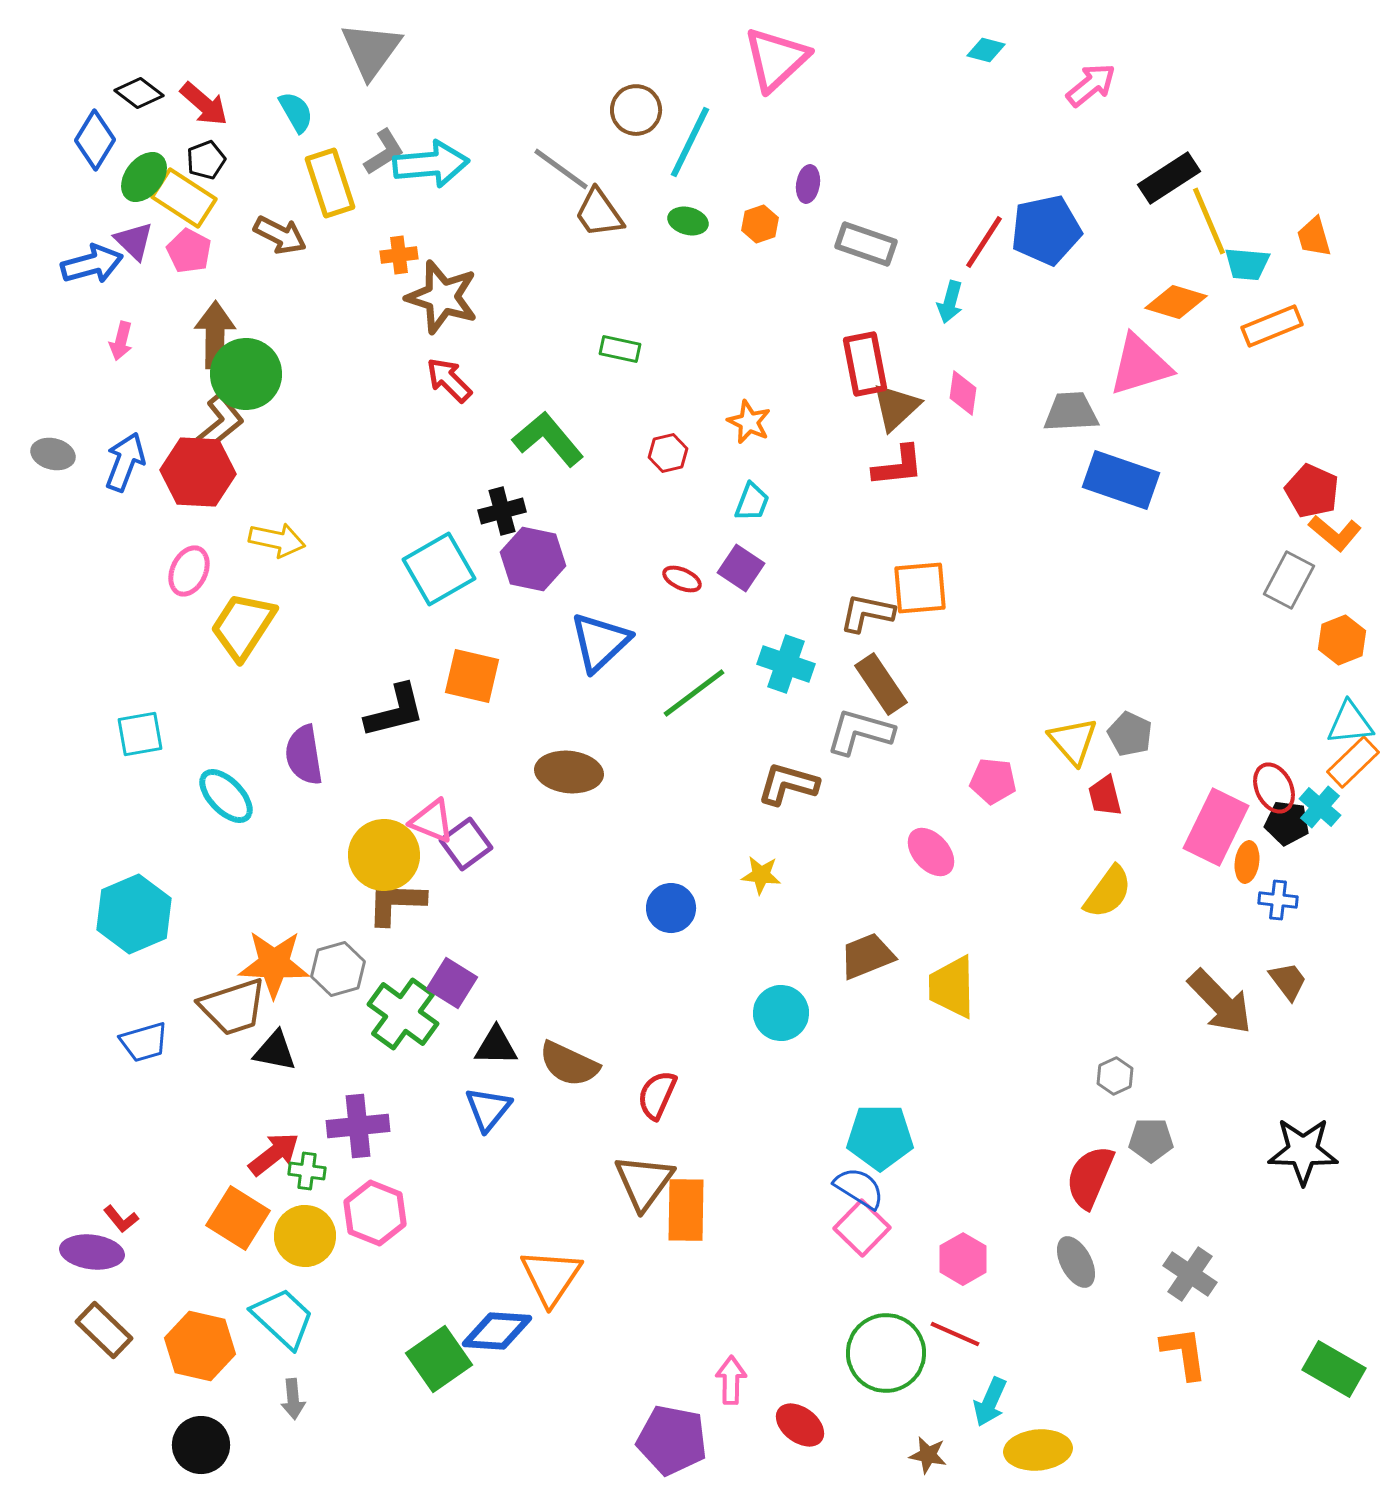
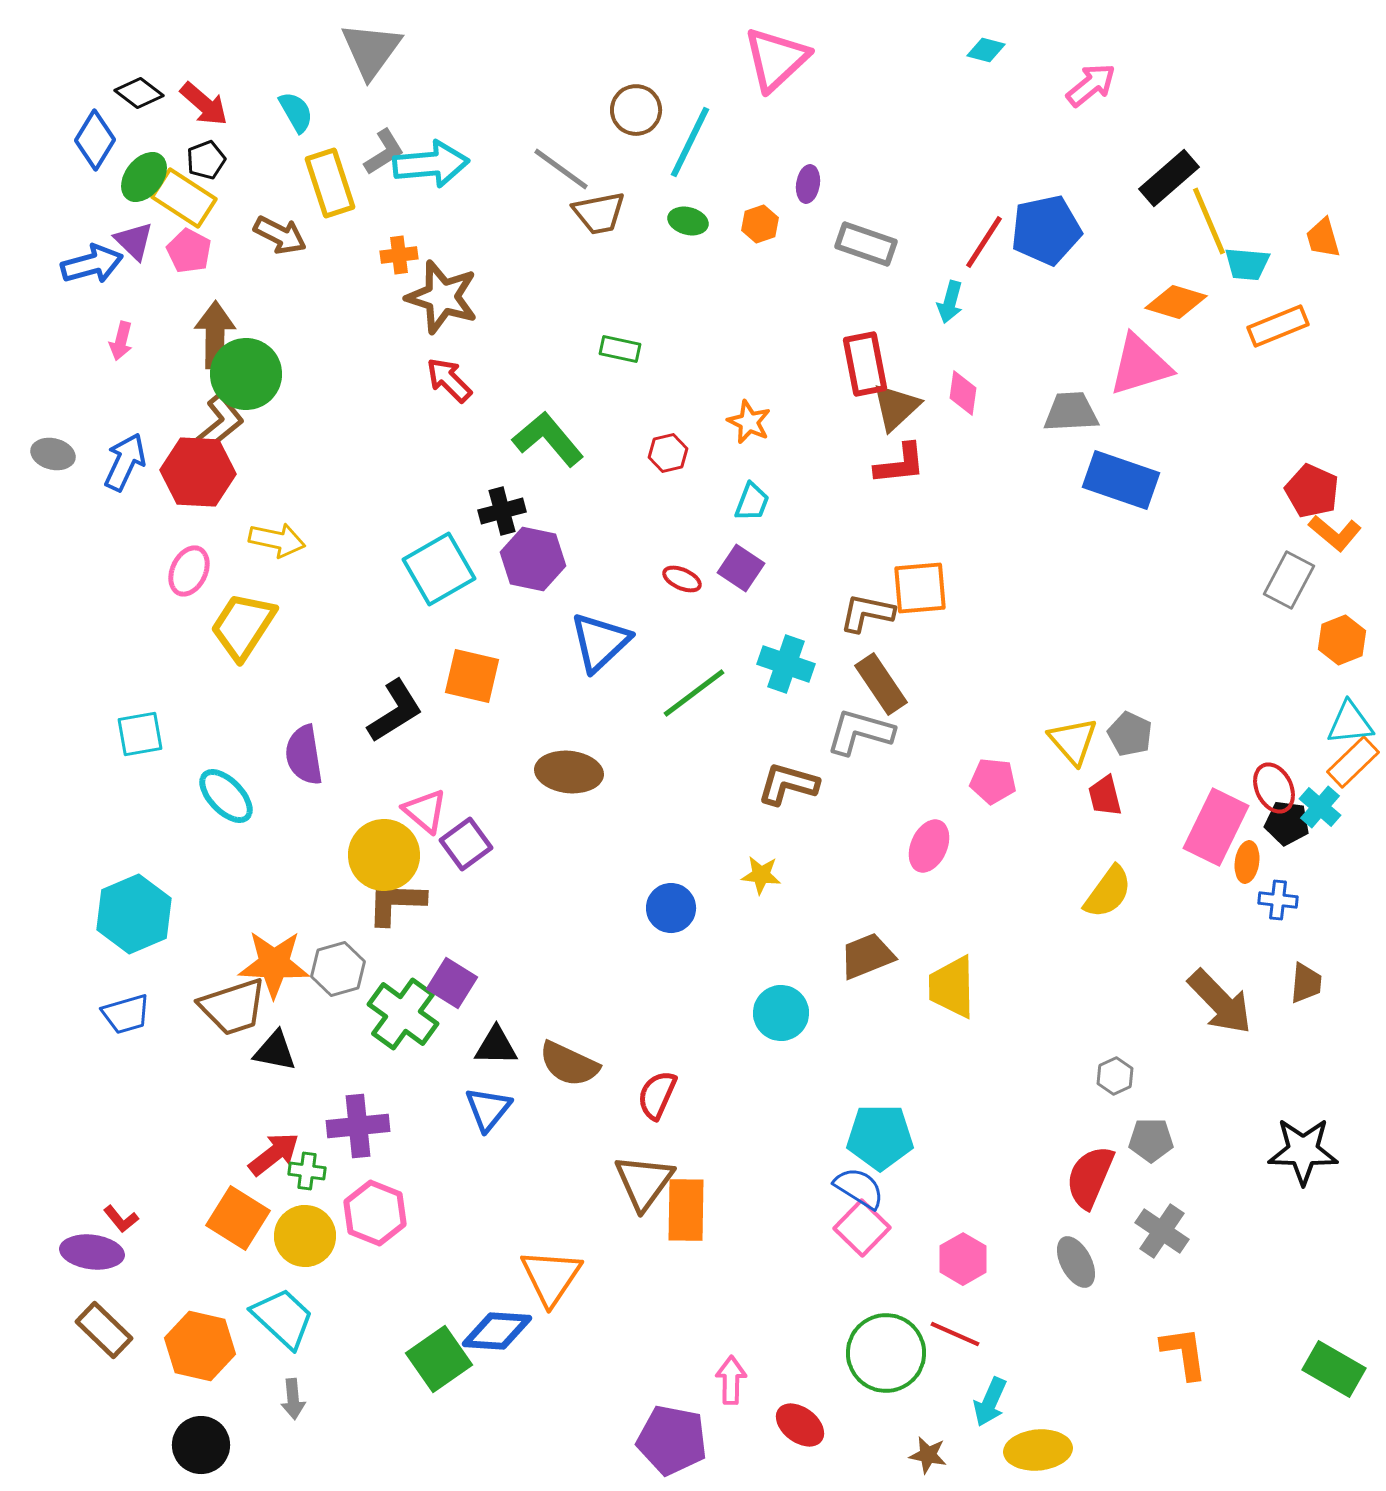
black rectangle at (1169, 178): rotated 8 degrees counterclockwise
brown trapezoid at (599, 213): rotated 66 degrees counterclockwise
orange trapezoid at (1314, 237): moved 9 px right, 1 px down
orange rectangle at (1272, 326): moved 6 px right
blue arrow at (125, 462): rotated 4 degrees clockwise
red L-shape at (898, 466): moved 2 px right, 2 px up
black L-shape at (395, 711): rotated 18 degrees counterclockwise
pink triangle at (432, 821): moved 7 px left, 10 px up; rotated 18 degrees clockwise
pink ellipse at (931, 852): moved 2 px left, 6 px up; rotated 66 degrees clockwise
brown trapezoid at (1288, 981): moved 18 px right, 2 px down; rotated 42 degrees clockwise
blue trapezoid at (144, 1042): moved 18 px left, 28 px up
gray cross at (1190, 1274): moved 28 px left, 43 px up
